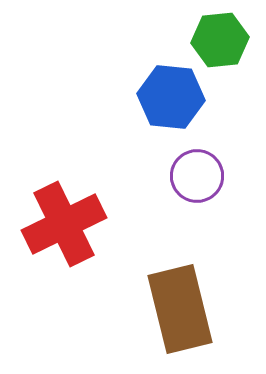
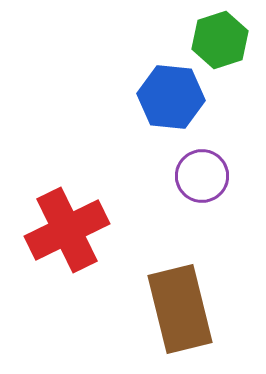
green hexagon: rotated 12 degrees counterclockwise
purple circle: moved 5 px right
red cross: moved 3 px right, 6 px down
